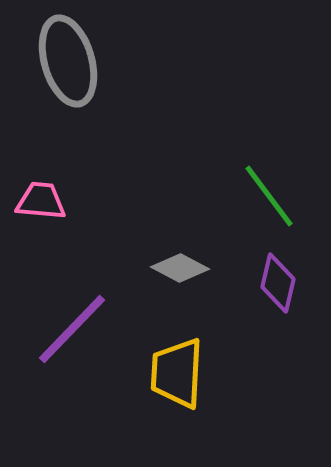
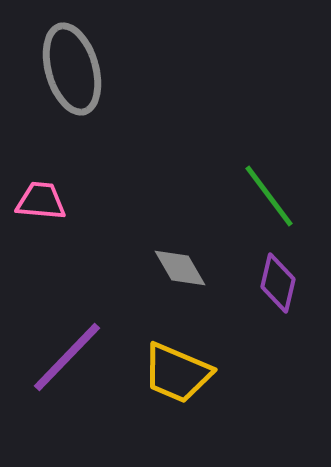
gray ellipse: moved 4 px right, 8 px down
gray diamond: rotated 32 degrees clockwise
purple line: moved 5 px left, 28 px down
yellow trapezoid: rotated 70 degrees counterclockwise
